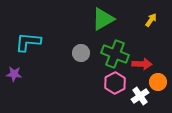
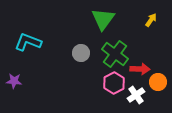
green triangle: rotated 25 degrees counterclockwise
cyan L-shape: rotated 16 degrees clockwise
green cross: rotated 16 degrees clockwise
red arrow: moved 2 px left, 5 px down
purple star: moved 7 px down
pink hexagon: moved 1 px left
white cross: moved 4 px left, 1 px up
